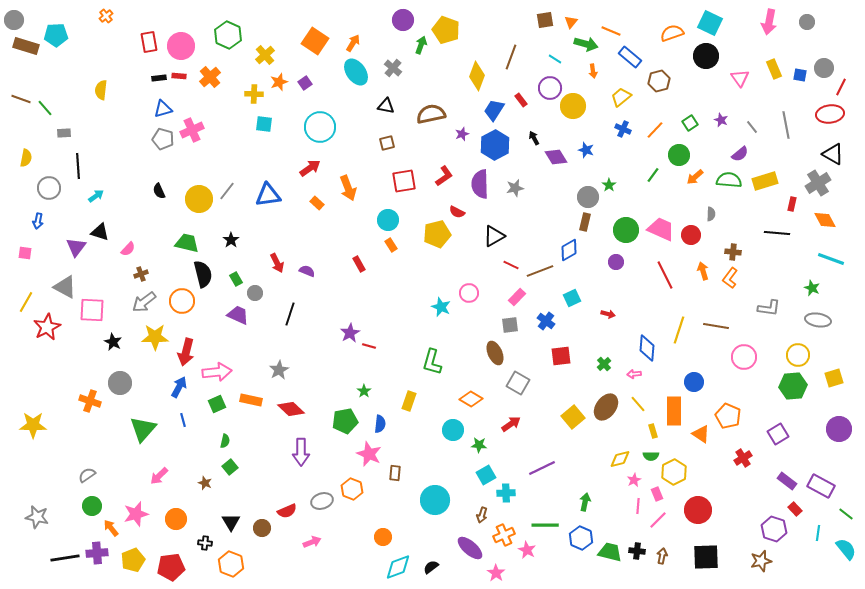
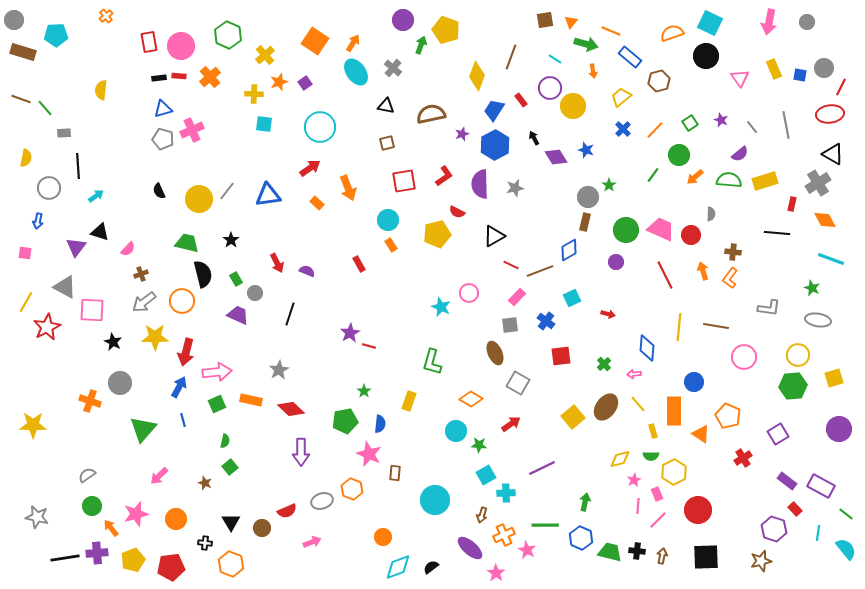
brown rectangle at (26, 46): moved 3 px left, 6 px down
blue cross at (623, 129): rotated 21 degrees clockwise
yellow line at (679, 330): moved 3 px up; rotated 12 degrees counterclockwise
cyan circle at (453, 430): moved 3 px right, 1 px down
